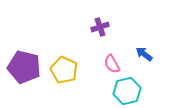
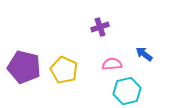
pink semicircle: rotated 114 degrees clockwise
